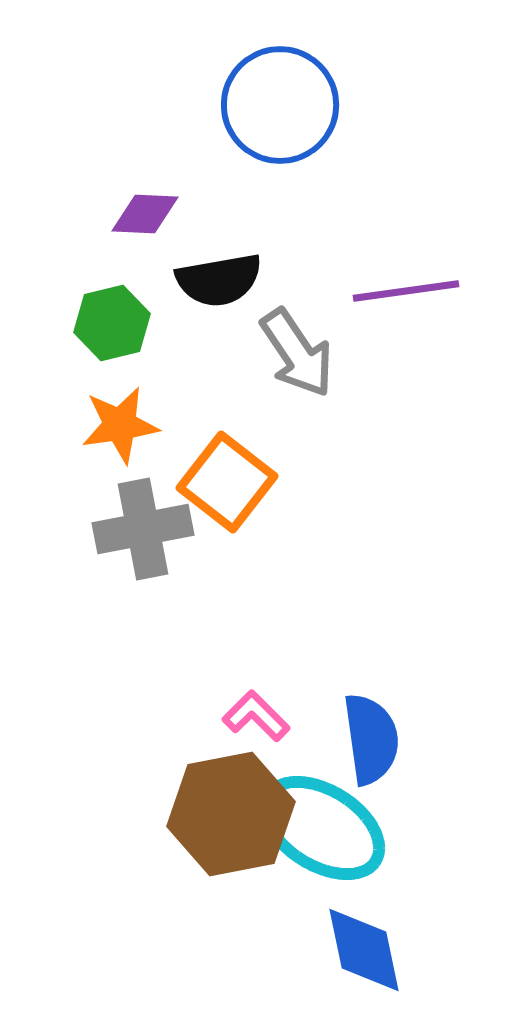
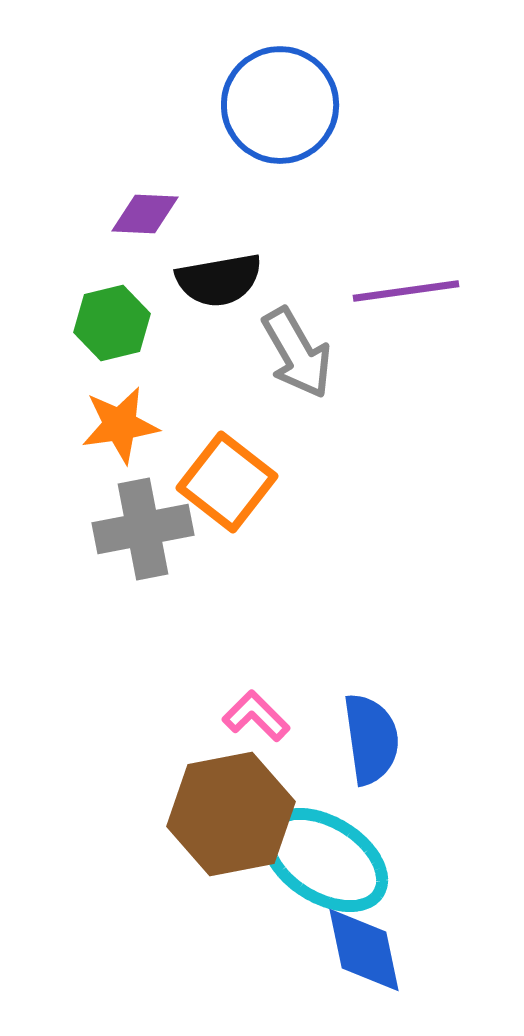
gray arrow: rotated 4 degrees clockwise
cyan ellipse: moved 3 px right, 32 px down
